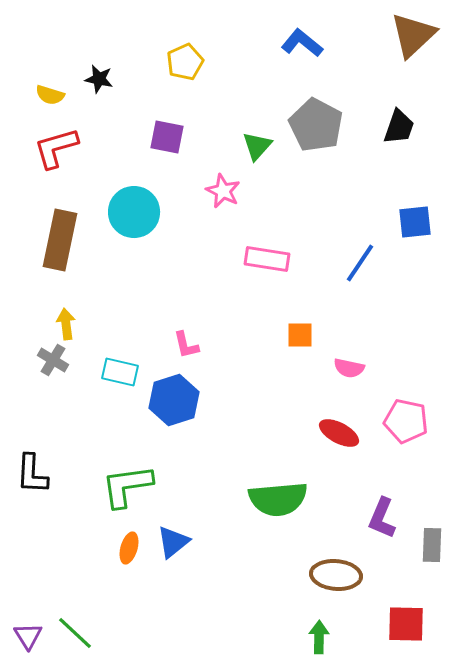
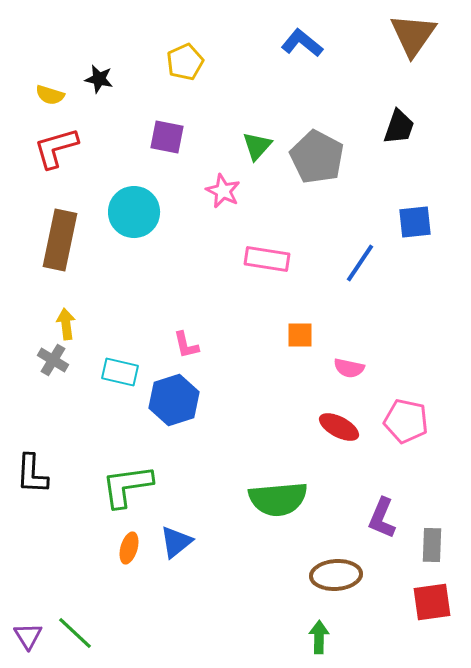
brown triangle: rotated 12 degrees counterclockwise
gray pentagon: moved 1 px right, 32 px down
red ellipse: moved 6 px up
blue triangle: moved 3 px right
brown ellipse: rotated 9 degrees counterclockwise
red square: moved 26 px right, 22 px up; rotated 9 degrees counterclockwise
